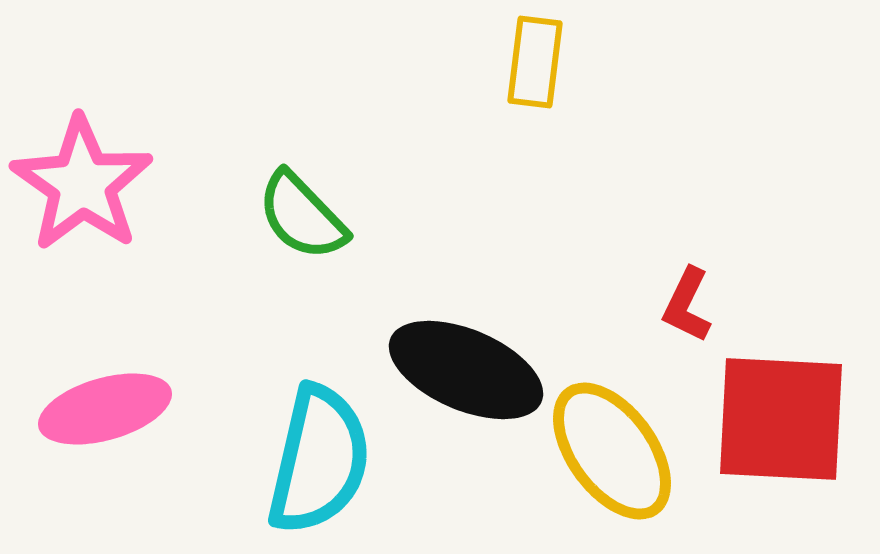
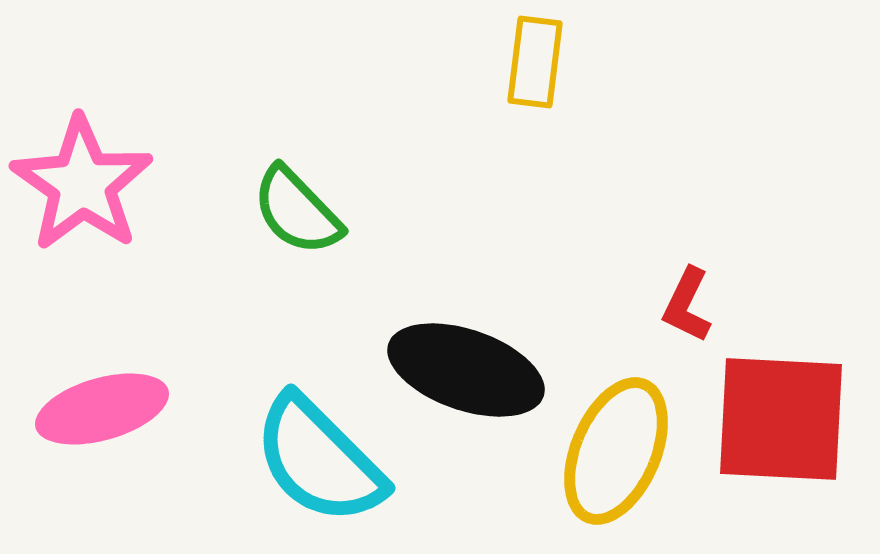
green semicircle: moved 5 px left, 5 px up
black ellipse: rotated 4 degrees counterclockwise
pink ellipse: moved 3 px left
yellow ellipse: moved 4 px right; rotated 59 degrees clockwise
cyan semicircle: rotated 122 degrees clockwise
